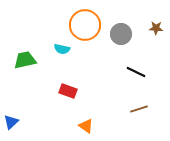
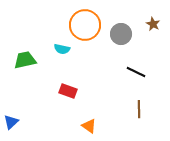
brown star: moved 3 px left, 4 px up; rotated 24 degrees clockwise
brown line: rotated 72 degrees counterclockwise
orange triangle: moved 3 px right
